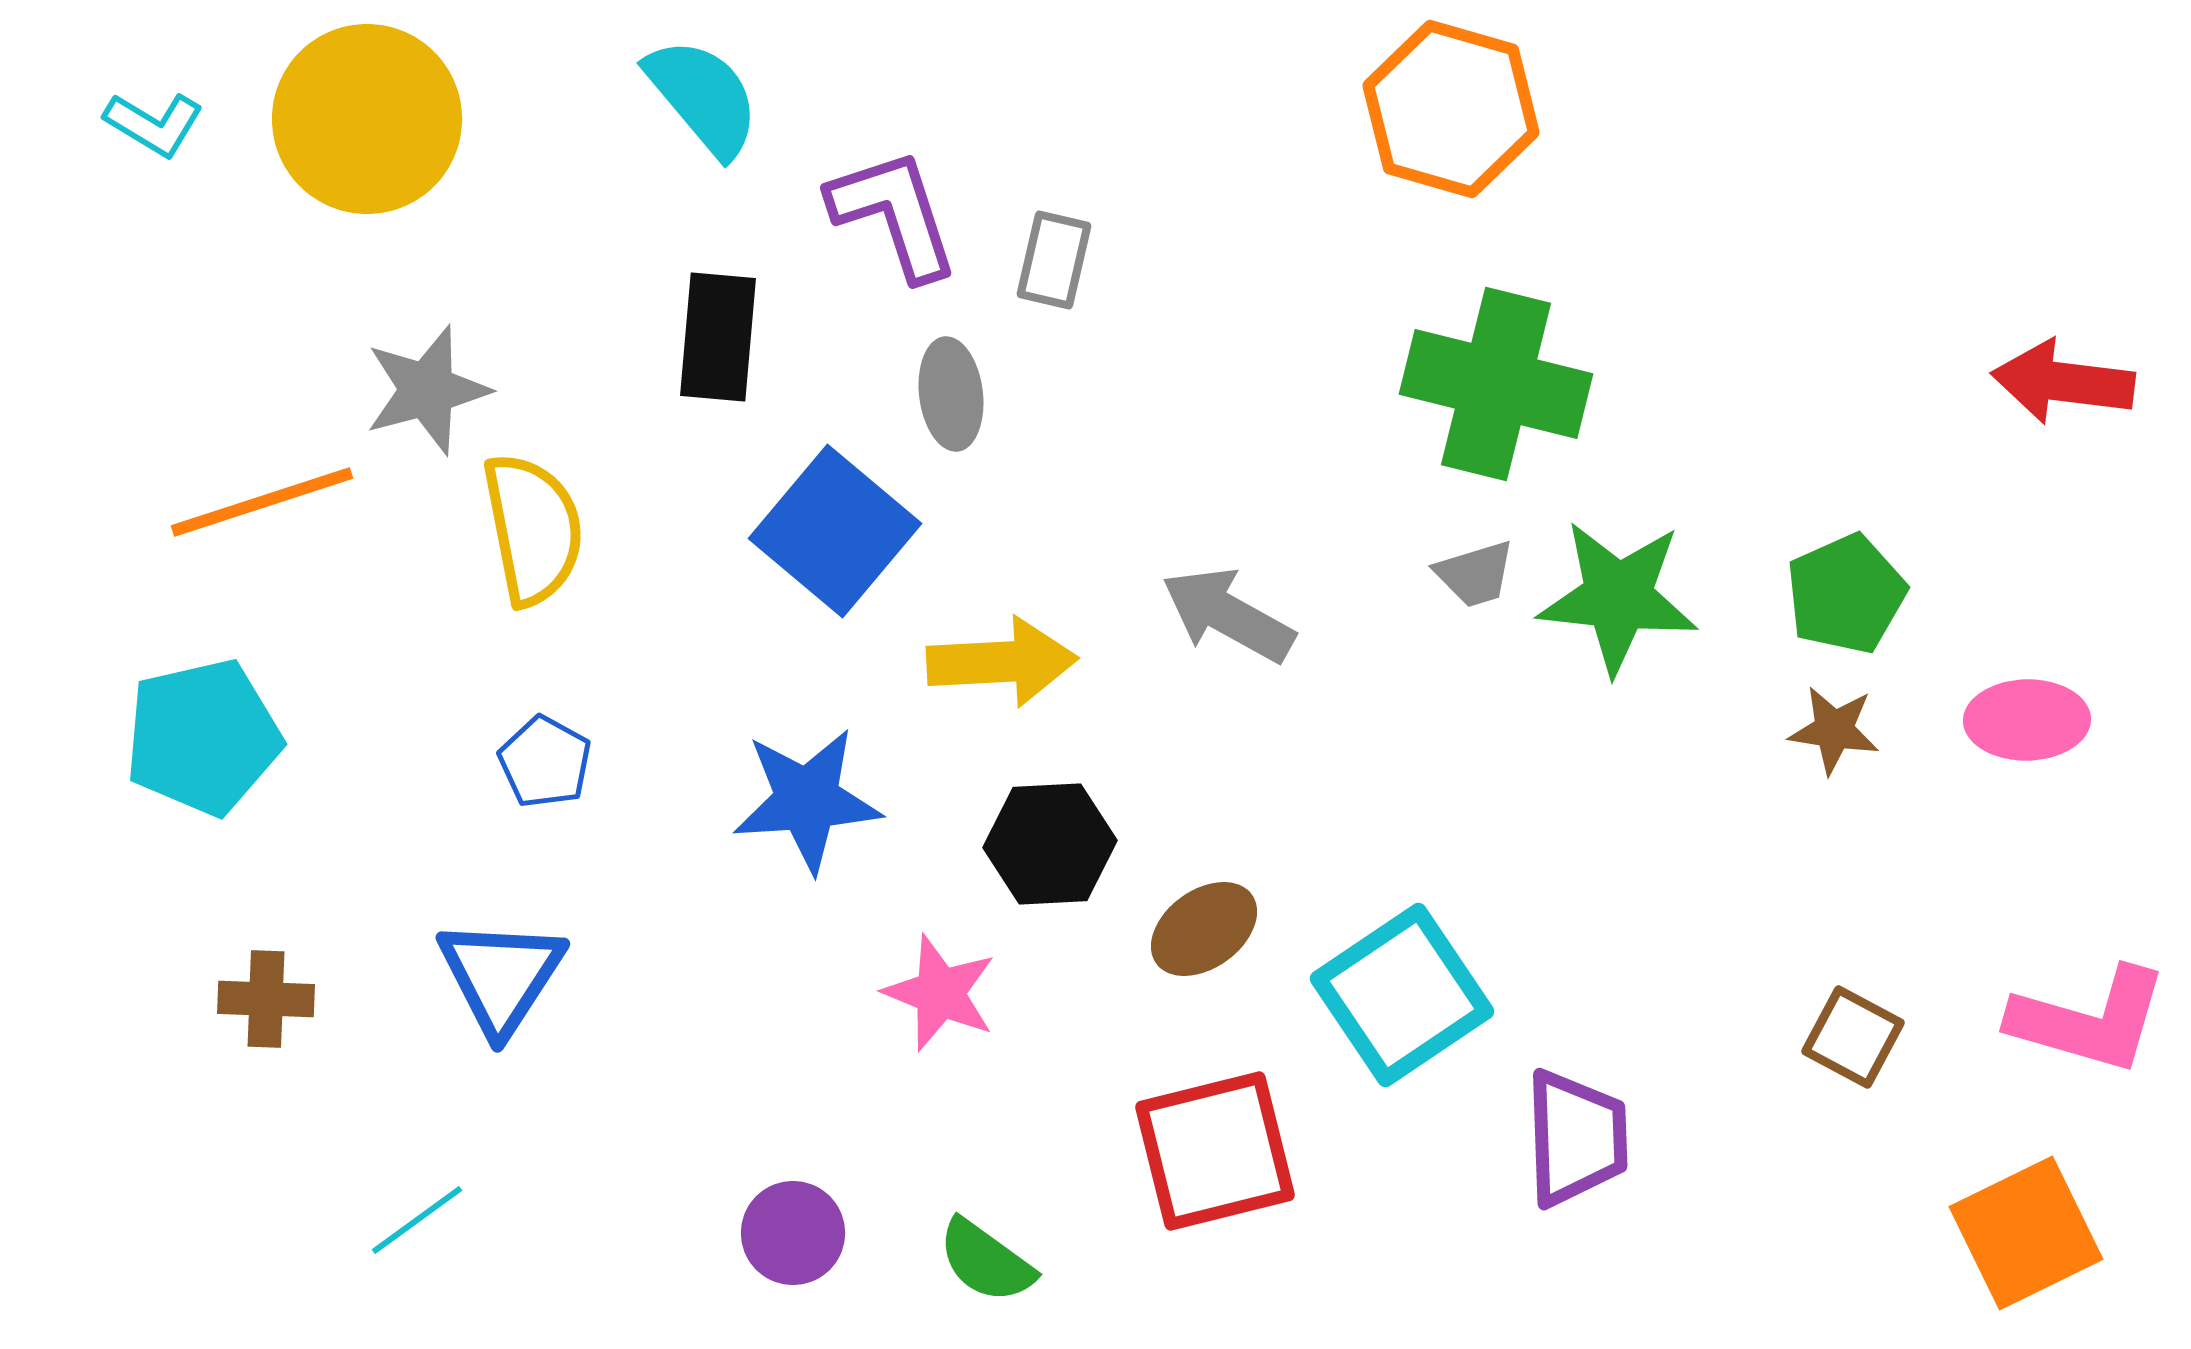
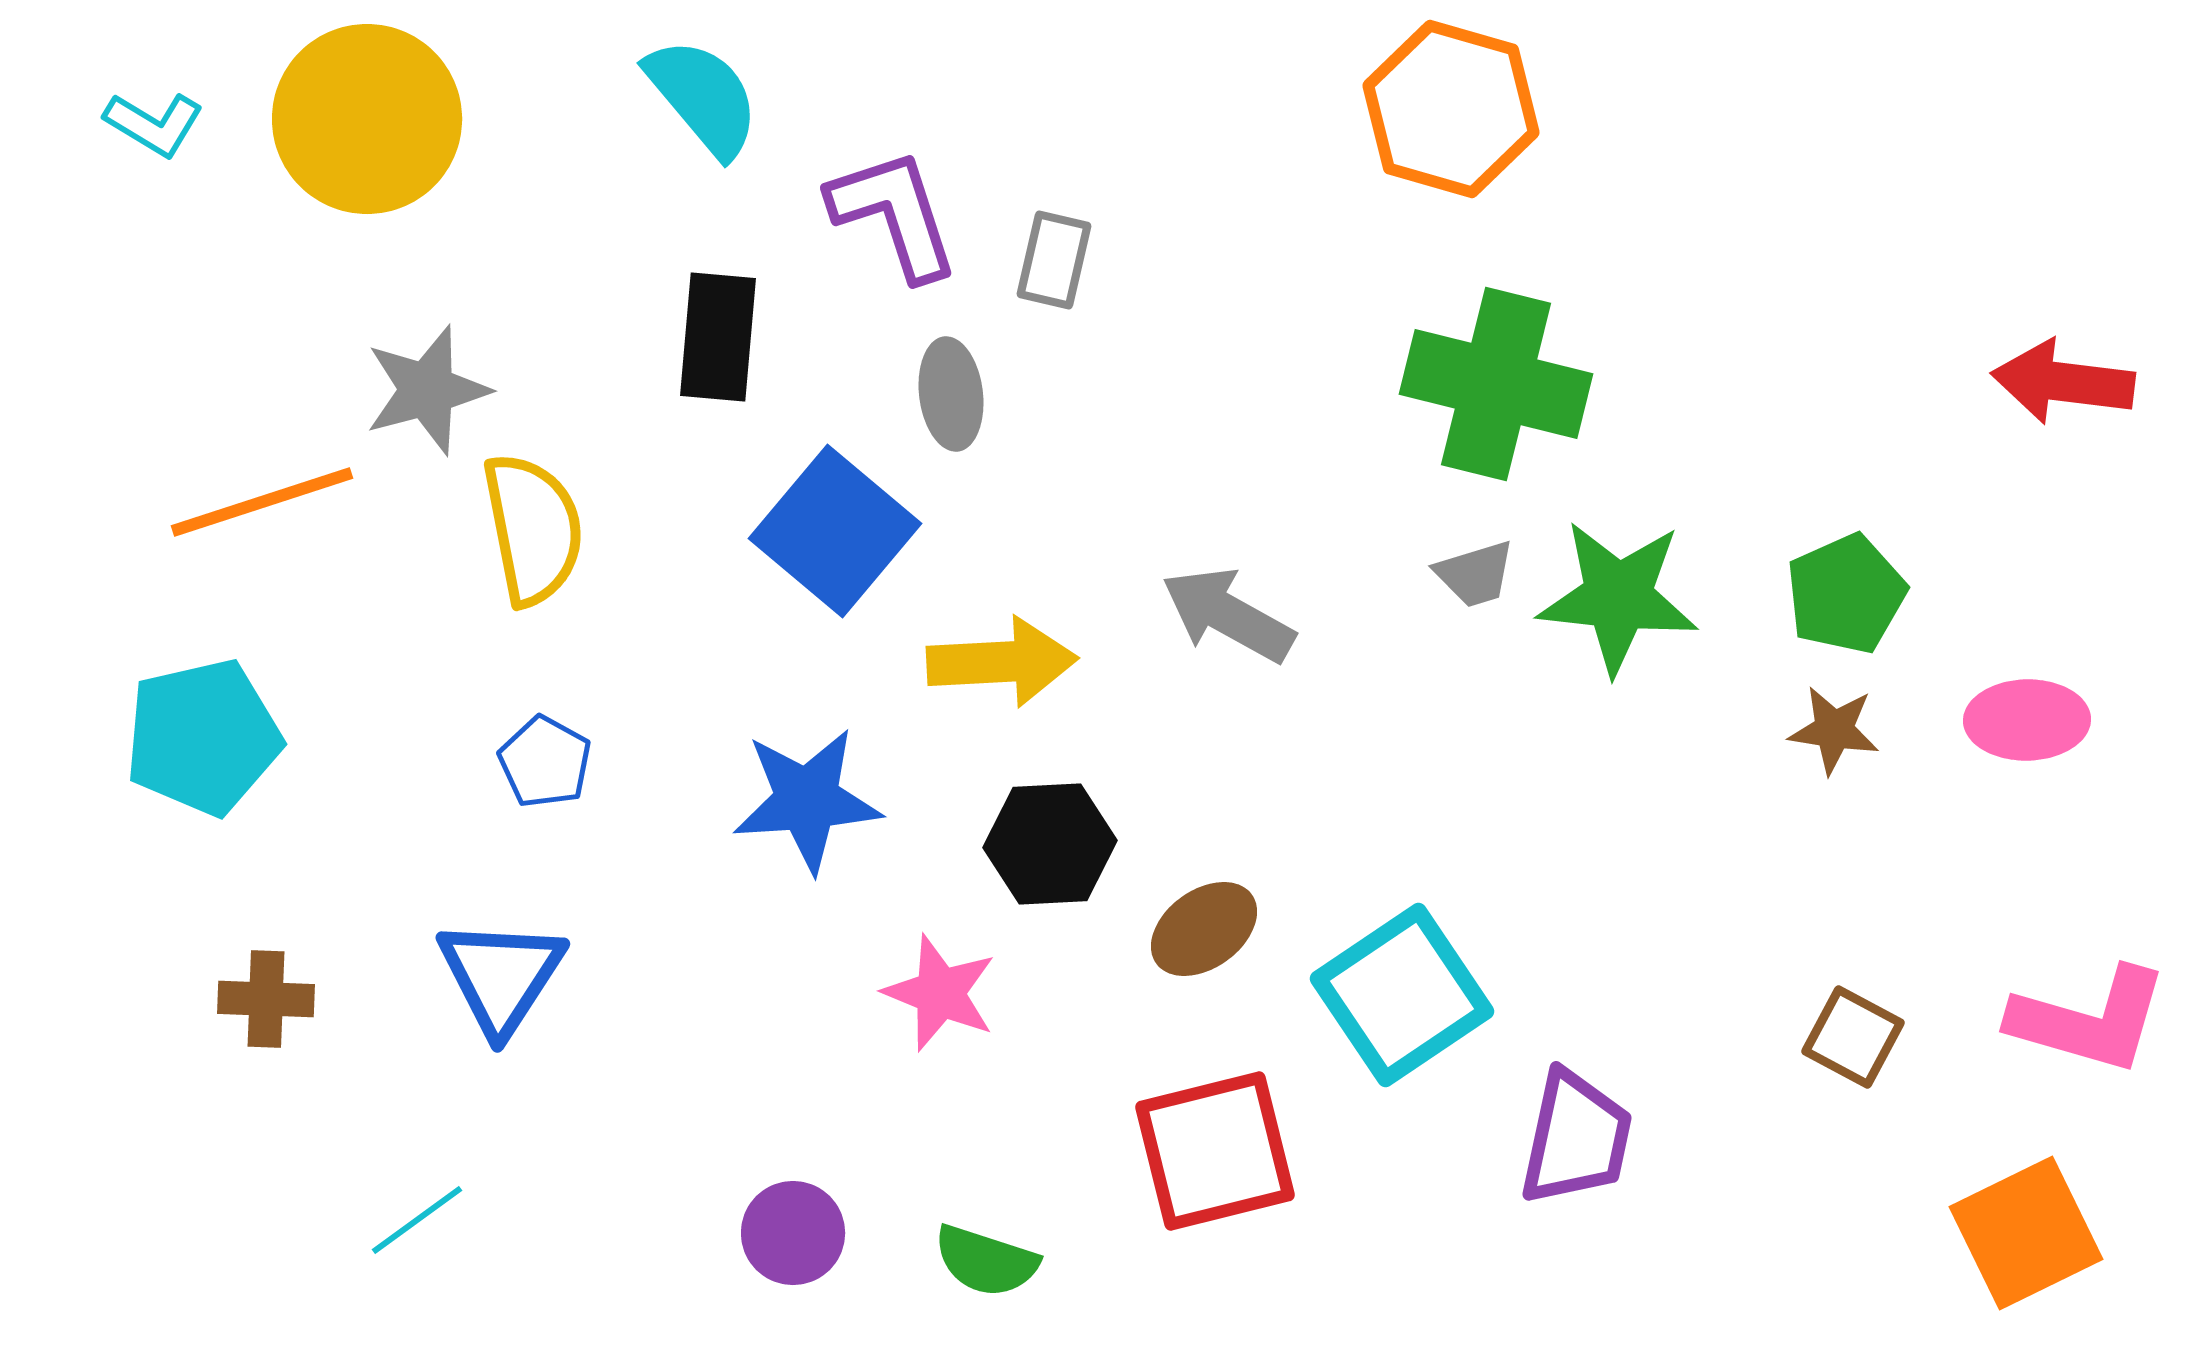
purple trapezoid: rotated 14 degrees clockwise
green semicircle: rotated 18 degrees counterclockwise
